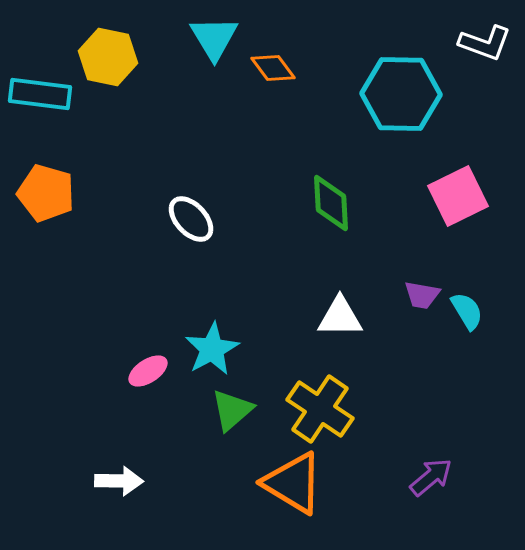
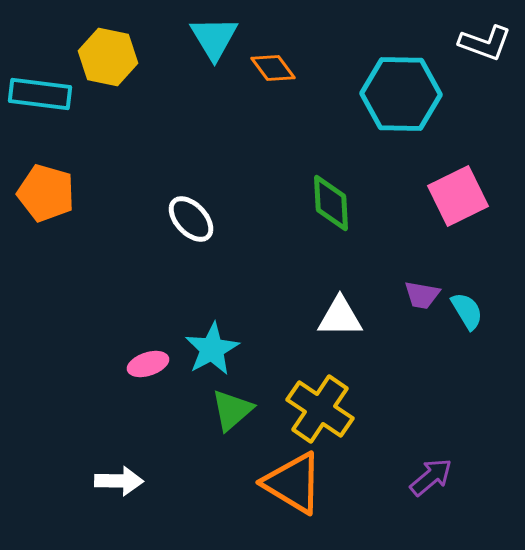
pink ellipse: moved 7 px up; rotated 15 degrees clockwise
